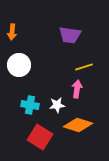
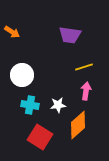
orange arrow: rotated 63 degrees counterclockwise
white circle: moved 3 px right, 10 px down
pink arrow: moved 9 px right, 2 px down
white star: moved 1 px right
orange diamond: rotated 60 degrees counterclockwise
